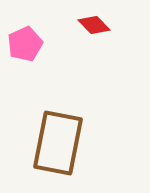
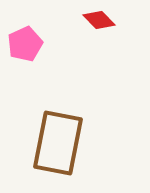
red diamond: moved 5 px right, 5 px up
